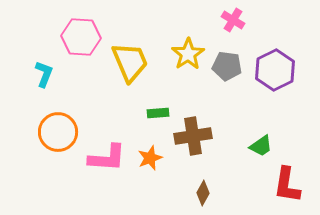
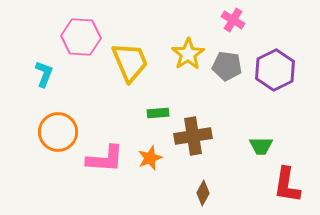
green trapezoid: rotated 35 degrees clockwise
pink L-shape: moved 2 px left, 1 px down
